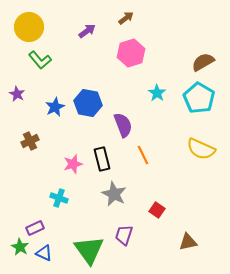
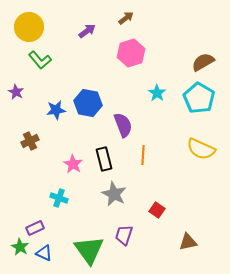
purple star: moved 1 px left, 2 px up
blue star: moved 1 px right, 3 px down; rotated 18 degrees clockwise
orange line: rotated 30 degrees clockwise
black rectangle: moved 2 px right
pink star: rotated 24 degrees counterclockwise
